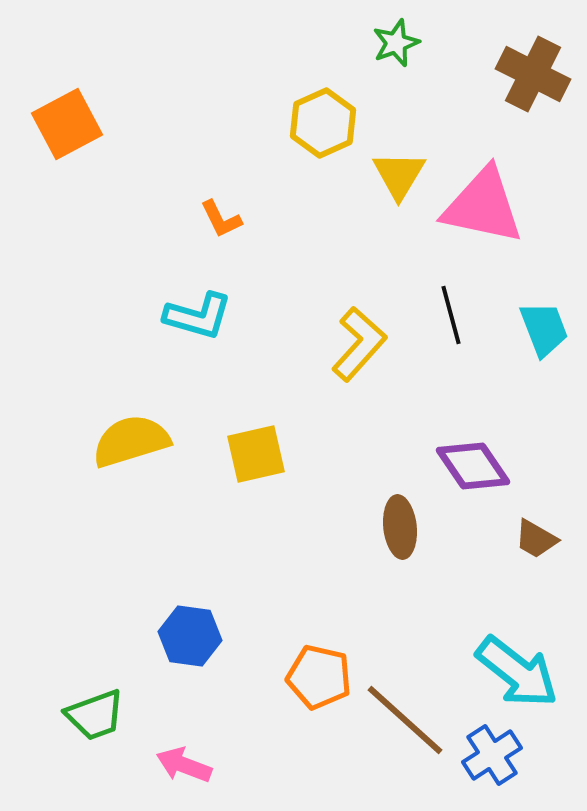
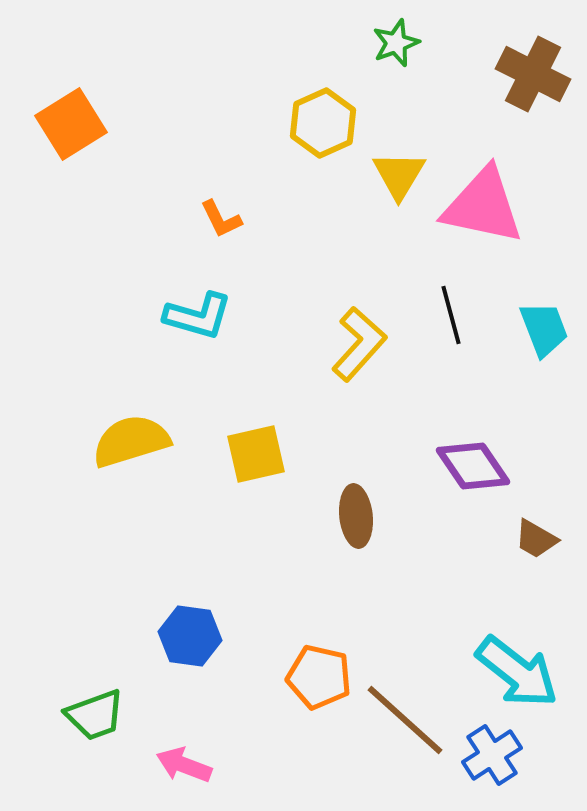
orange square: moved 4 px right; rotated 4 degrees counterclockwise
brown ellipse: moved 44 px left, 11 px up
